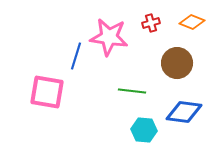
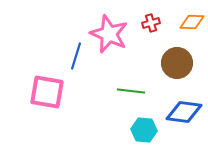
orange diamond: rotated 20 degrees counterclockwise
pink star: moved 3 px up; rotated 15 degrees clockwise
green line: moved 1 px left
